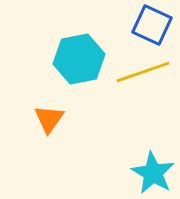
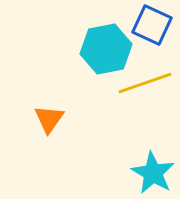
cyan hexagon: moved 27 px right, 10 px up
yellow line: moved 2 px right, 11 px down
